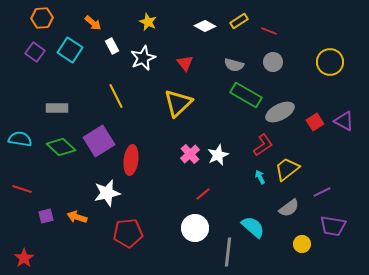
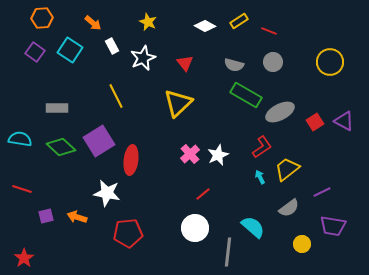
red L-shape at (263, 145): moved 1 px left, 2 px down
white star at (107, 193): rotated 24 degrees clockwise
